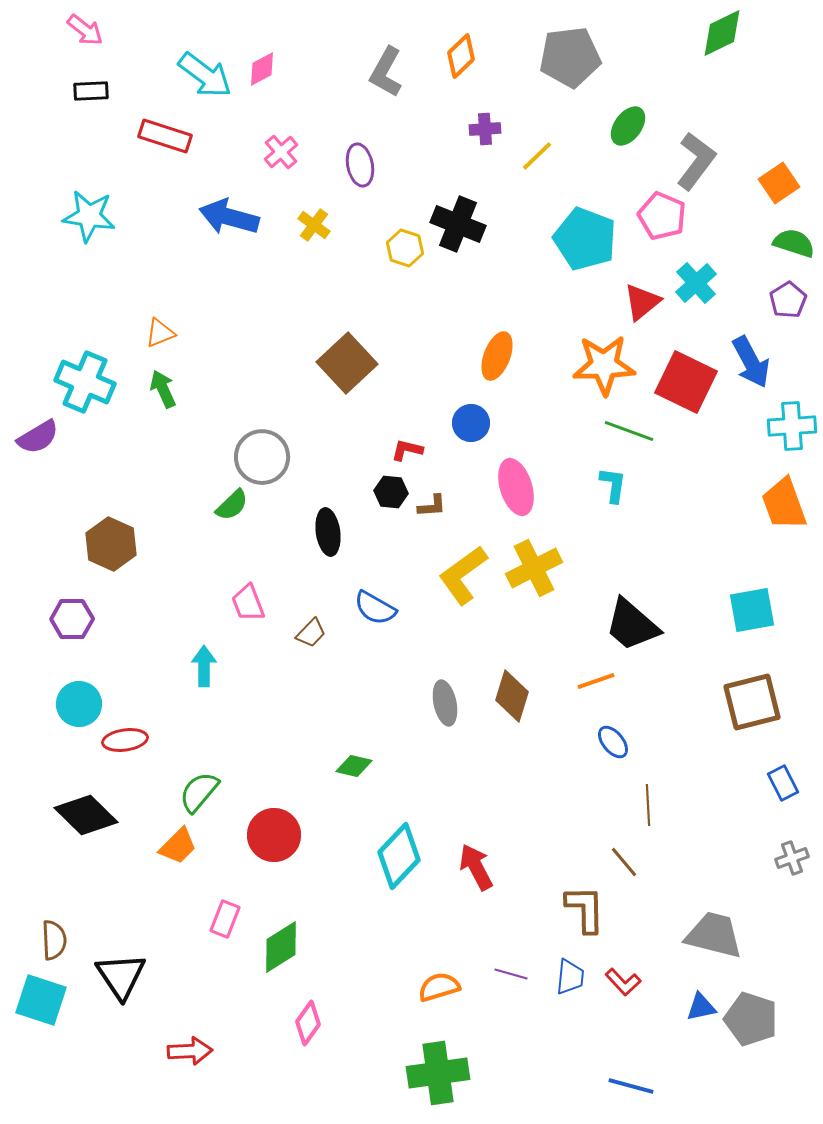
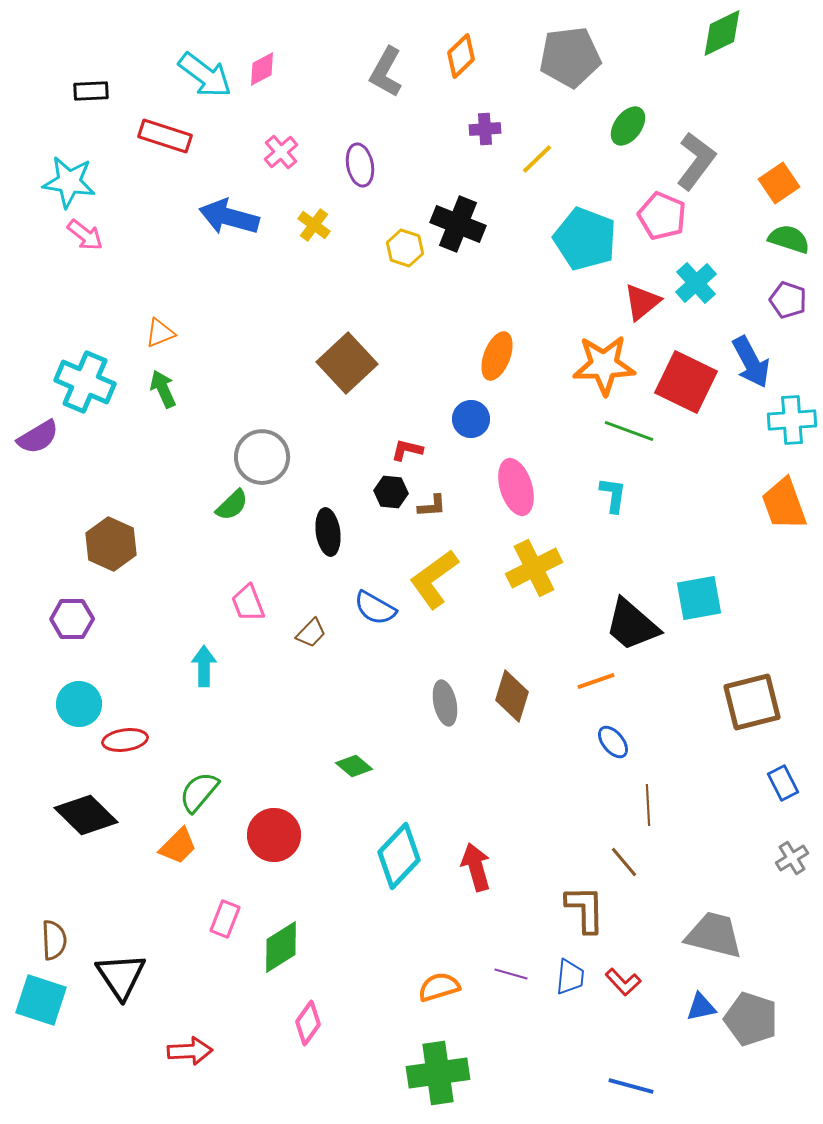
pink arrow at (85, 30): moved 205 px down
yellow line at (537, 156): moved 3 px down
cyan star at (89, 216): moved 20 px left, 34 px up
green semicircle at (794, 243): moved 5 px left, 4 px up
purple pentagon at (788, 300): rotated 21 degrees counterclockwise
blue circle at (471, 423): moved 4 px up
cyan cross at (792, 426): moved 6 px up
cyan L-shape at (613, 485): moved 10 px down
yellow L-shape at (463, 575): moved 29 px left, 4 px down
cyan square at (752, 610): moved 53 px left, 12 px up
green diamond at (354, 766): rotated 27 degrees clockwise
gray cross at (792, 858): rotated 12 degrees counterclockwise
red arrow at (476, 867): rotated 12 degrees clockwise
